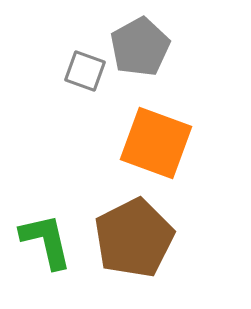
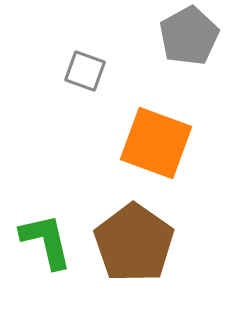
gray pentagon: moved 49 px right, 11 px up
brown pentagon: moved 5 px down; rotated 10 degrees counterclockwise
